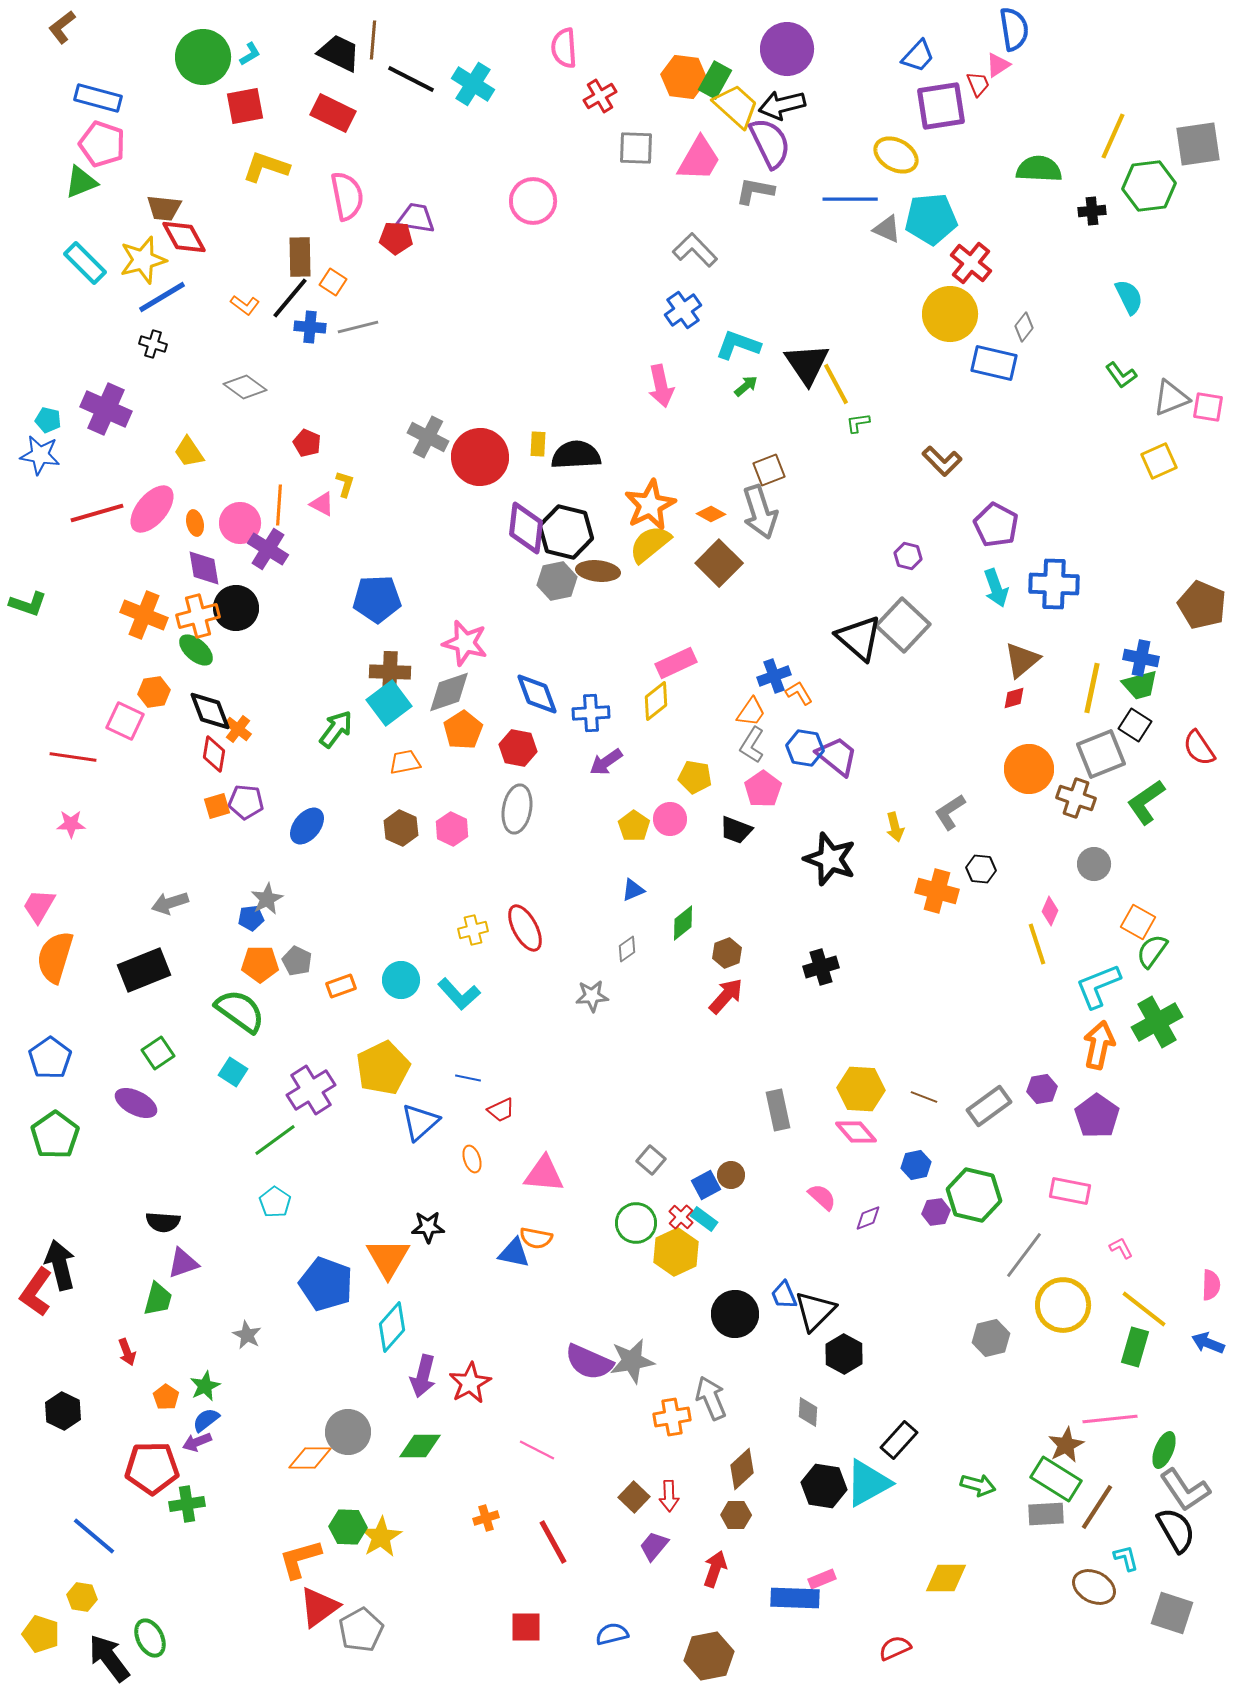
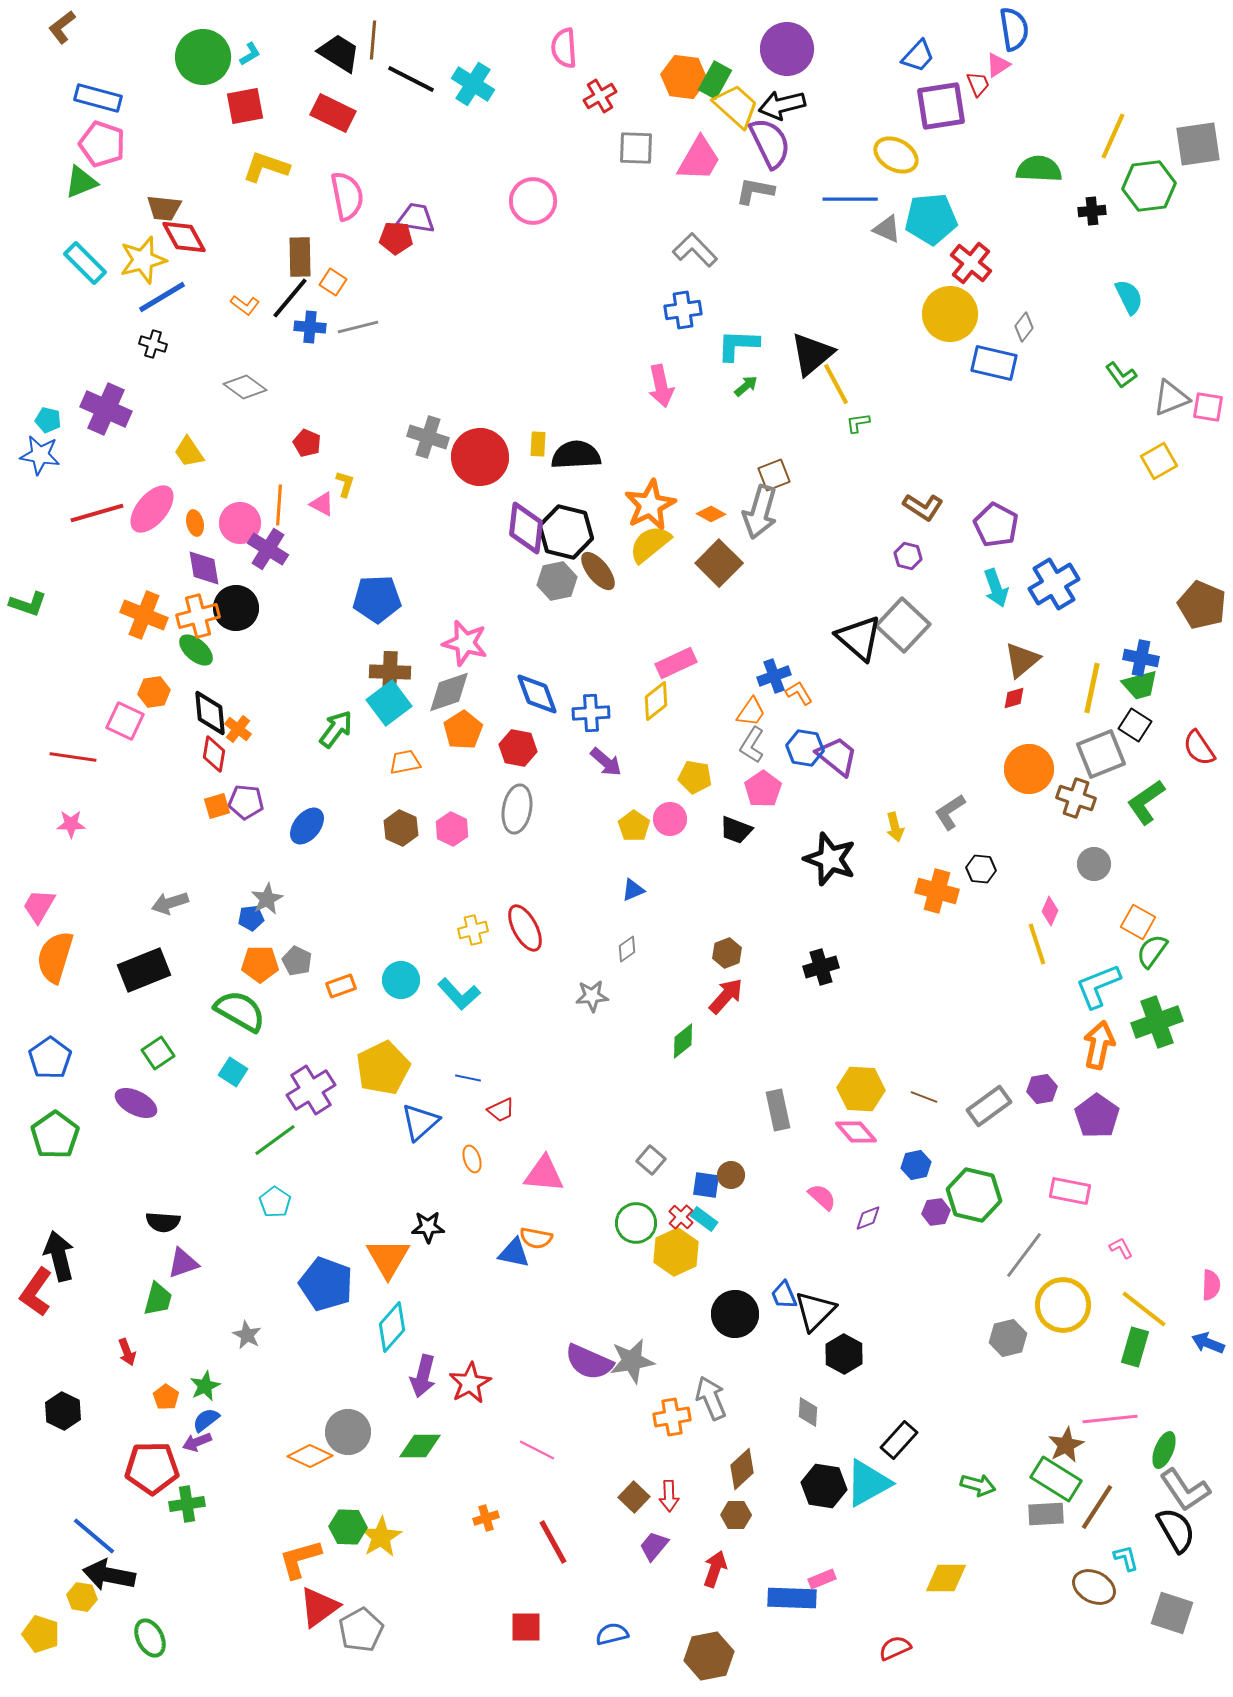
black trapezoid at (339, 53): rotated 6 degrees clockwise
blue cross at (683, 310): rotated 27 degrees clockwise
cyan L-shape at (738, 345): rotated 18 degrees counterclockwise
black triangle at (807, 364): moved 5 px right, 10 px up; rotated 24 degrees clockwise
gray cross at (428, 437): rotated 9 degrees counterclockwise
brown L-shape at (942, 461): moved 19 px left, 46 px down; rotated 12 degrees counterclockwise
yellow square at (1159, 461): rotated 6 degrees counterclockwise
brown square at (769, 470): moved 5 px right, 5 px down
gray arrow at (760, 512): rotated 34 degrees clockwise
brown ellipse at (598, 571): rotated 45 degrees clockwise
blue cross at (1054, 584): rotated 33 degrees counterclockwise
black diamond at (210, 711): moved 2 px down; rotated 15 degrees clockwise
purple arrow at (606, 762): rotated 104 degrees counterclockwise
green diamond at (683, 923): moved 118 px down
green semicircle at (240, 1011): rotated 6 degrees counterclockwise
green cross at (1157, 1022): rotated 9 degrees clockwise
blue square at (706, 1185): rotated 36 degrees clockwise
black arrow at (60, 1265): moved 1 px left, 9 px up
gray hexagon at (991, 1338): moved 17 px right
orange diamond at (310, 1458): moved 2 px up; rotated 24 degrees clockwise
blue rectangle at (795, 1598): moved 3 px left
black arrow at (109, 1658): moved 83 px up; rotated 42 degrees counterclockwise
